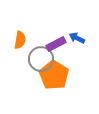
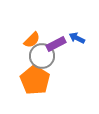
orange semicircle: moved 12 px right; rotated 36 degrees clockwise
gray circle: moved 1 px right, 3 px up
orange pentagon: moved 19 px left, 5 px down
